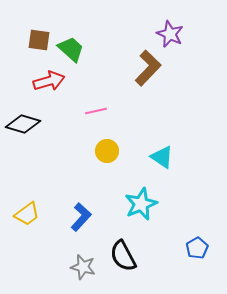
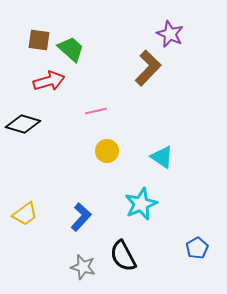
yellow trapezoid: moved 2 px left
